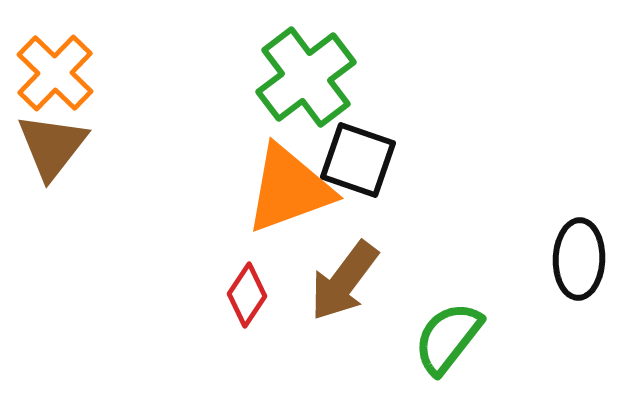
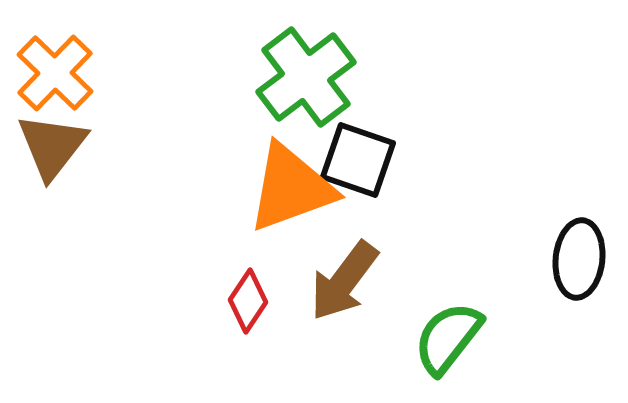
orange triangle: moved 2 px right, 1 px up
black ellipse: rotated 4 degrees clockwise
red diamond: moved 1 px right, 6 px down
